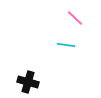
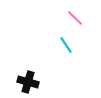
cyan line: rotated 48 degrees clockwise
